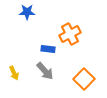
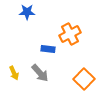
gray arrow: moved 5 px left, 2 px down
